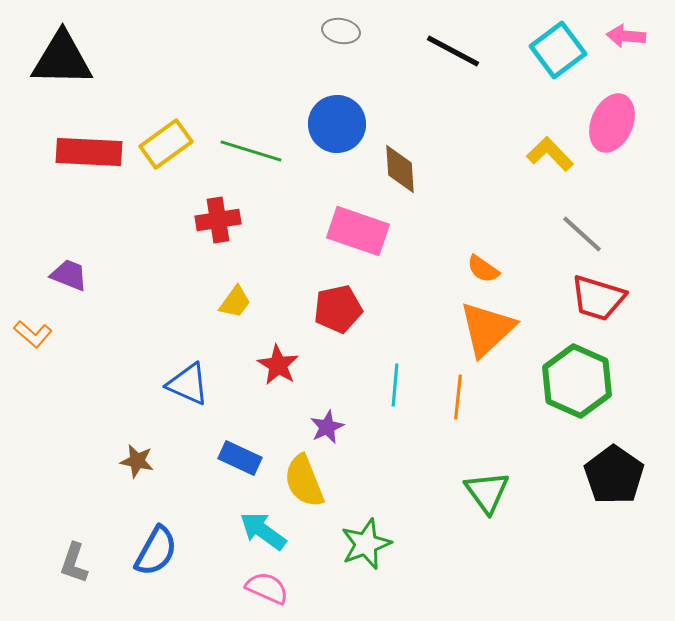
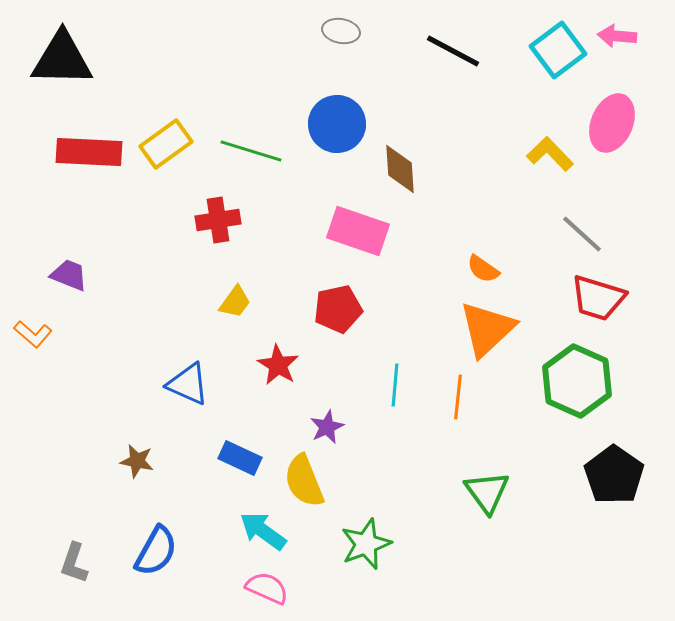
pink arrow: moved 9 px left
